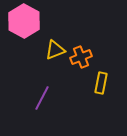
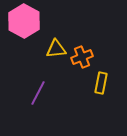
yellow triangle: moved 1 px right, 1 px up; rotated 15 degrees clockwise
orange cross: moved 1 px right
purple line: moved 4 px left, 5 px up
